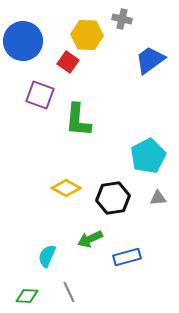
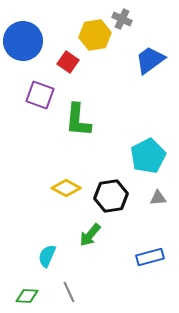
gray cross: rotated 12 degrees clockwise
yellow hexagon: moved 8 px right; rotated 12 degrees counterclockwise
black hexagon: moved 2 px left, 2 px up
green arrow: moved 4 px up; rotated 25 degrees counterclockwise
blue rectangle: moved 23 px right
